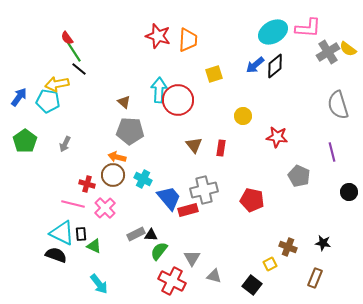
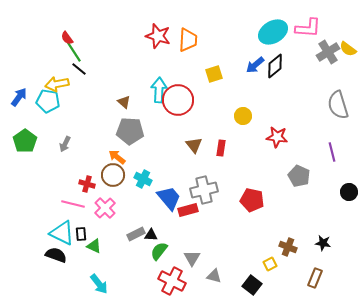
orange arrow at (117, 157): rotated 24 degrees clockwise
